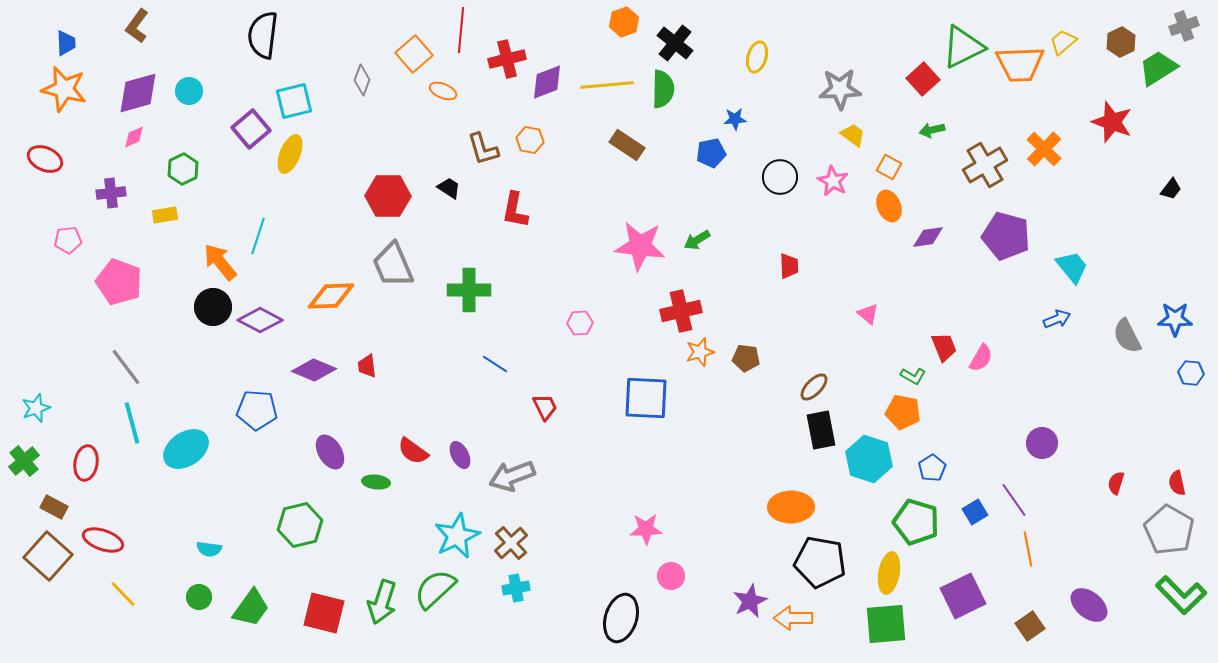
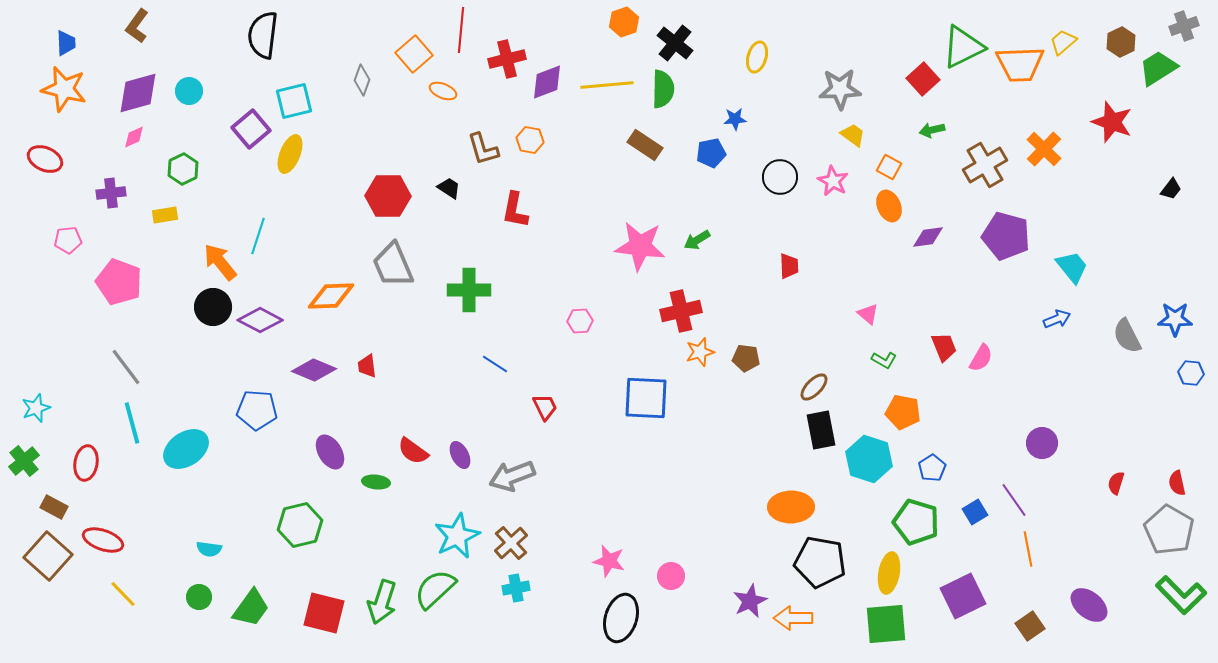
brown rectangle at (627, 145): moved 18 px right
pink hexagon at (580, 323): moved 2 px up
green L-shape at (913, 376): moved 29 px left, 16 px up
pink star at (646, 529): moved 37 px left, 32 px down; rotated 16 degrees clockwise
